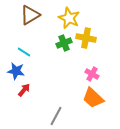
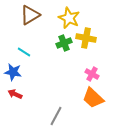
blue star: moved 3 px left, 1 px down
red arrow: moved 9 px left, 4 px down; rotated 104 degrees counterclockwise
